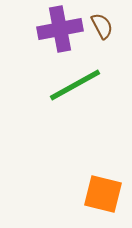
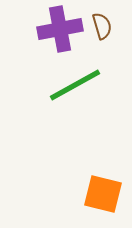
brown semicircle: rotated 12 degrees clockwise
